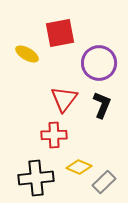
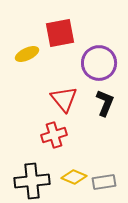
yellow ellipse: rotated 55 degrees counterclockwise
red triangle: rotated 16 degrees counterclockwise
black L-shape: moved 3 px right, 2 px up
red cross: rotated 15 degrees counterclockwise
yellow diamond: moved 5 px left, 10 px down
black cross: moved 4 px left, 3 px down
gray rectangle: rotated 35 degrees clockwise
